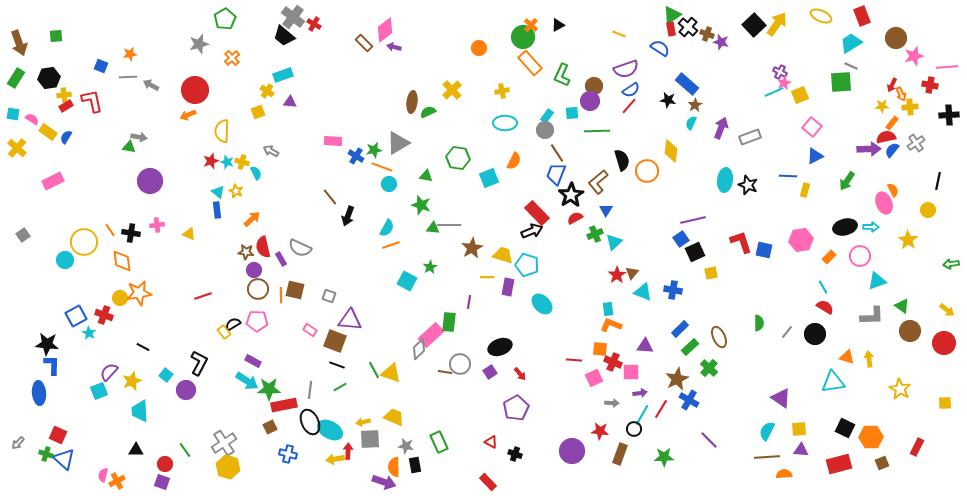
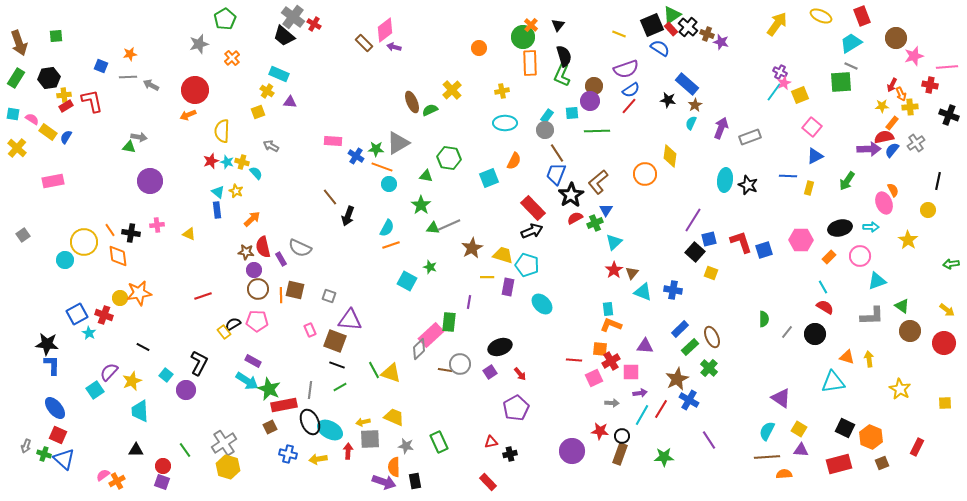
black triangle at (558, 25): rotated 24 degrees counterclockwise
black square at (754, 25): moved 102 px left; rotated 20 degrees clockwise
red rectangle at (671, 29): rotated 32 degrees counterclockwise
orange rectangle at (530, 63): rotated 40 degrees clockwise
cyan rectangle at (283, 75): moved 4 px left, 1 px up; rotated 42 degrees clockwise
cyan line at (774, 92): rotated 30 degrees counterclockwise
brown ellipse at (412, 102): rotated 30 degrees counterclockwise
green semicircle at (428, 112): moved 2 px right, 2 px up
black cross at (949, 115): rotated 24 degrees clockwise
red semicircle at (886, 137): moved 2 px left
green star at (374, 150): moved 2 px right, 1 px up; rotated 14 degrees clockwise
gray arrow at (271, 151): moved 5 px up
yellow diamond at (671, 151): moved 1 px left, 5 px down
green hexagon at (458, 158): moved 9 px left
black semicircle at (622, 160): moved 58 px left, 104 px up
orange circle at (647, 171): moved 2 px left, 3 px down
cyan semicircle at (256, 173): rotated 16 degrees counterclockwise
pink rectangle at (53, 181): rotated 15 degrees clockwise
yellow rectangle at (805, 190): moved 4 px right, 2 px up
green star at (421, 205): rotated 18 degrees clockwise
red rectangle at (537, 213): moved 4 px left, 5 px up
purple line at (693, 220): rotated 45 degrees counterclockwise
gray line at (449, 225): rotated 25 degrees counterclockwise
black ellipse at (845, 227): moved 5 px left, 1 px down
green cross at (595, 234): moved 11 px up
blue square at (681, 239): moved 28 px right; rotated 21 degrees clockwise
pink hexagon at (801, 240): rotated 10 degrees clockwise
blue square at (764, 250): rotated 30 degrees counterclockwise
black square at (695, 252): rotated 24 degrees counterclockwise
orange diamond at (122, 261): moved 4 px left, 5 px up
green star at (430, 267): rotated 24 degrees counterclockwise
yellow square at (711, 273): rotated 32 degrees clockwise
red star at (617, 275): moved 3 px left, 5 px up
blue square at (76, 316): moved 1 px right, 2 px up
green semicircle at (759, 323): moved 5 px right, 4 px up
pink rectangle at (310, 330): rotated 32 degrees clockwise
brown ellipse at (719, 337): moved 7 px left
red cross at (613, 362): moved 2 px left, 1 px up; rotated 36 degrees clockwise
brown line at (445, 372): moved 2 px up
green star at (269, 389): rotated 25 degrees clockwise
cyan square at (99, 391): moved 4 px left, 1 px up; rotated 12 degrees counterclockwise
blue ellipse at (39, 393): moved 16 px right, 15 px down; rotated 35 degrees counterclockwise
black circle at (634, 429): moved 12 px left, 7 px down
yellow square at (799, 429): rotated 35 degrees clockwise
orange hexagon at (871, 437): rotated 25 degrees clockwise
purple line at (709, 440): rotated 12 degrees clockwise
red triangle at (491, 442): rotated 40 degrees counterclockwise
gray arrow at (18, 443): moved 8 px right, 3 px down; rotated 24 degrees counterclockwise
green cross at (46, 454): moved 2 px left
black cross at (515, 454): moved 5 px left; rotated 32 degrees counterclockwise
yellow arrow at (335, 459): moved 17 px left
red circle at (165, 464): moved 2 px left, 2 px down
black rectangle at (415, 465): moved 16 px down
pink semicircle at (103, 475): rotated 40 degrees clockwise
